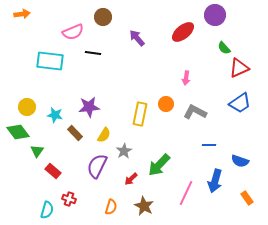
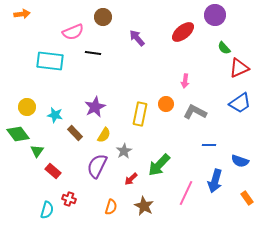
pink arrow: moved 1 px left, 3 px down
purple star: moved 6 px right; rotated 20 degrees counterclockwise
green diamond: moved 2 px down
